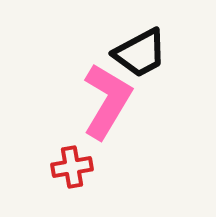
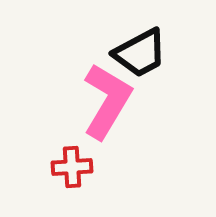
red cross: rotated 6 degrees clockwise
